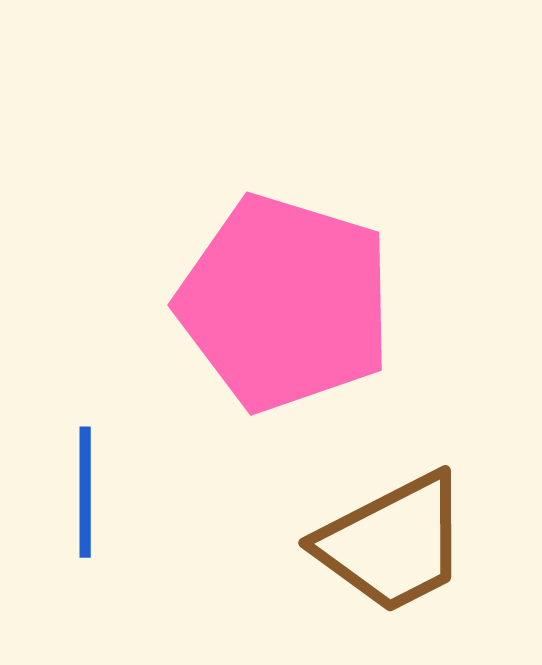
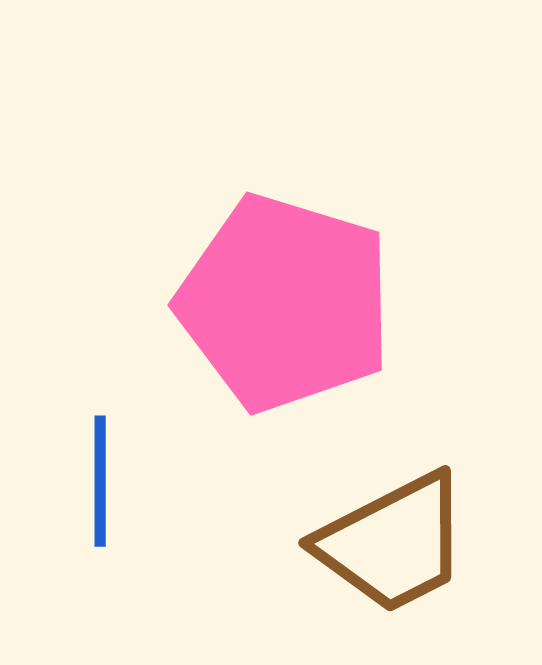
blue line: moved 15 px right, 11 px up
